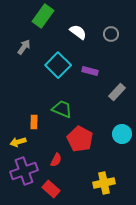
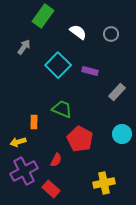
purple cross: rotated 8 degrees counterclockwise
